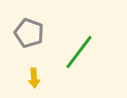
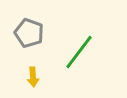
yellow arrow: moved 1 px left, 1 px up
